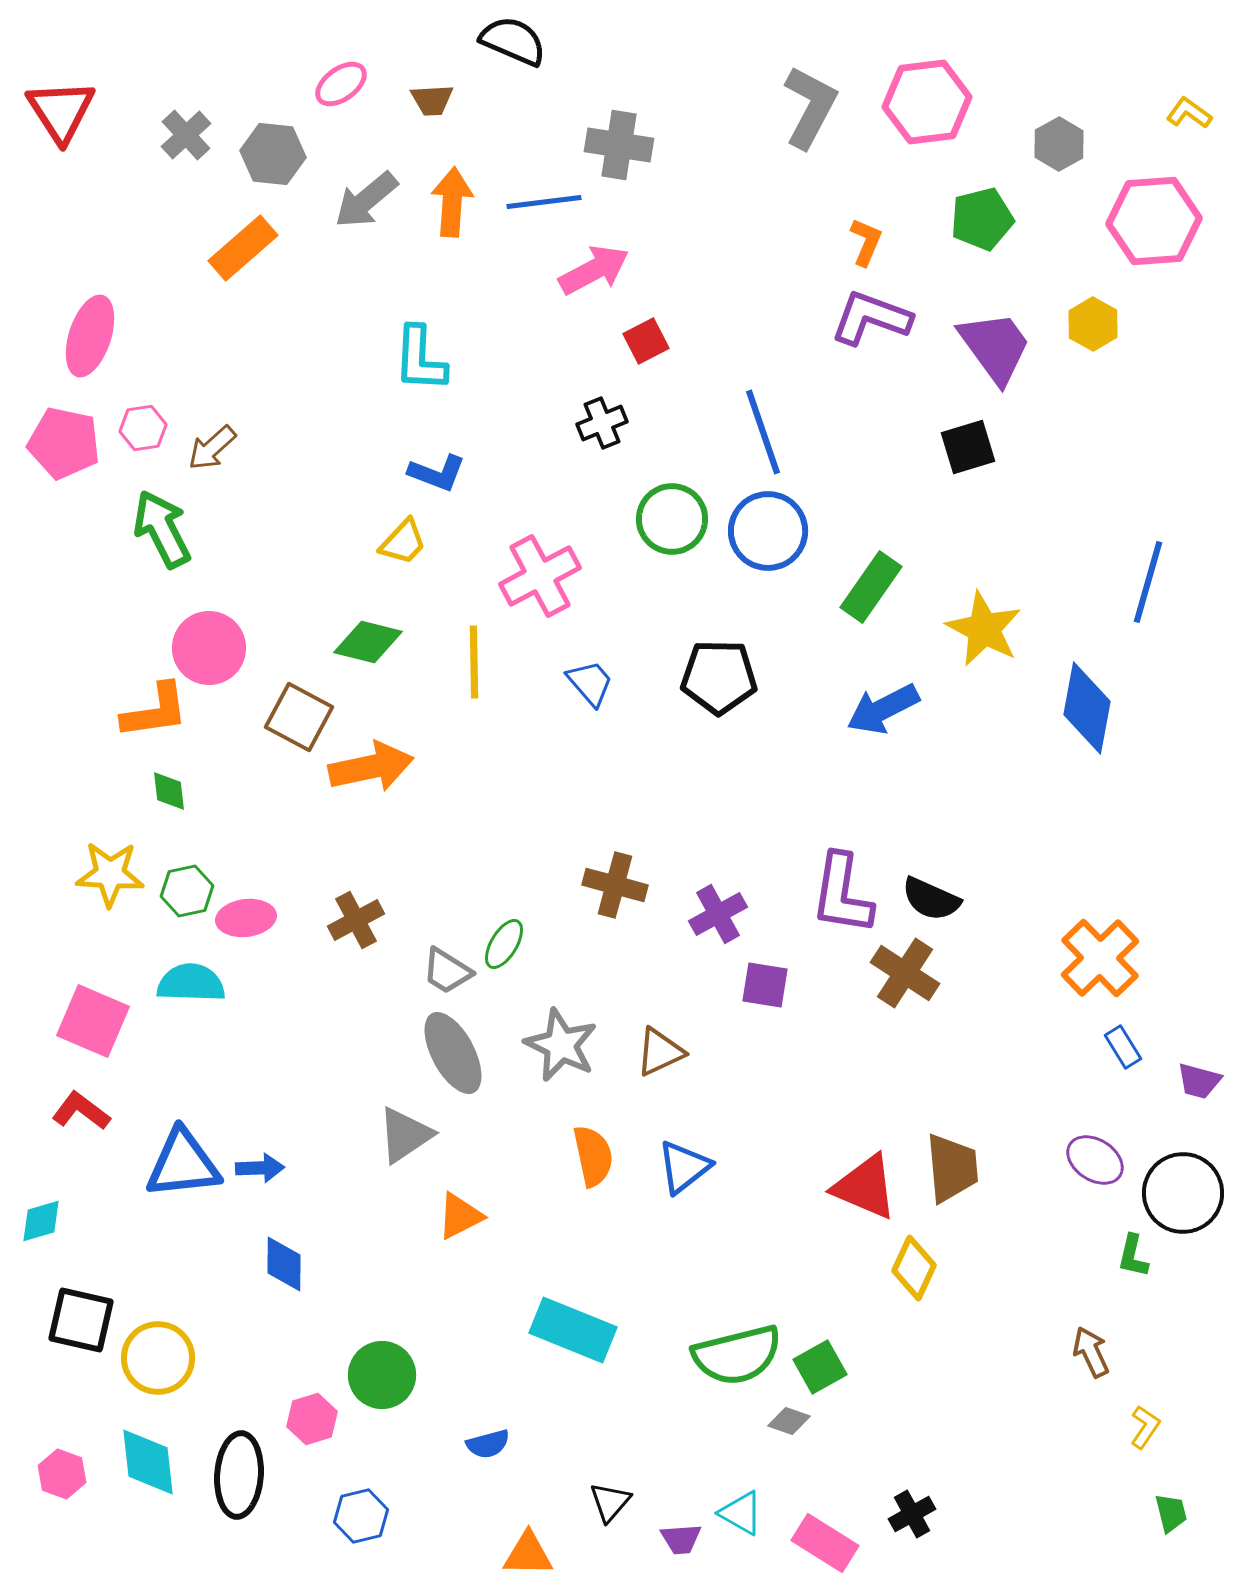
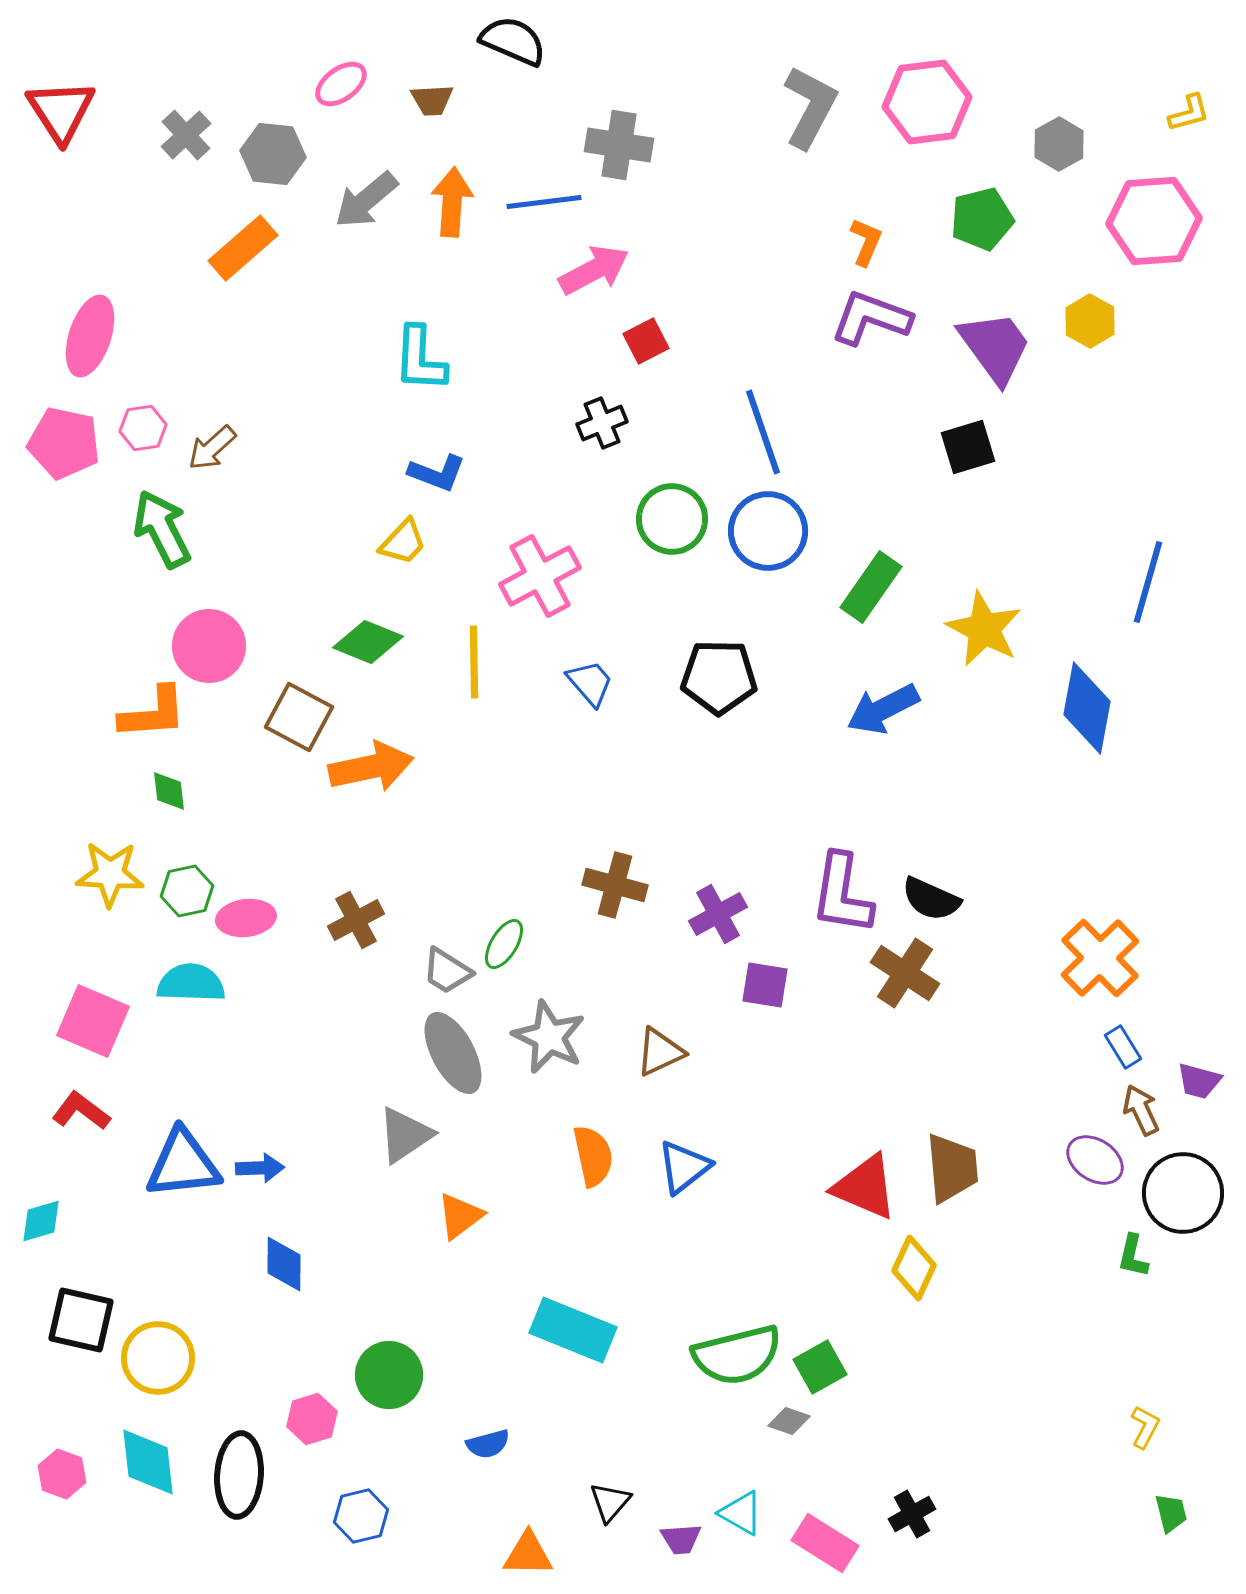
yellow L-shape at (1189, 113): rotated 129 degrees clockwise
yellow hexagon at (1093, 324): moved 3 px left, 3 px up
green diamond at (368, 642): rotated 8 degrees clockwise
pink circle at (209, 648): moved 2 px up
orange L-shape at (155, 711): moved 2 px left, 2 px down; rotated 4 degrees clockwise
gray star at (561, 1045): moved 12 px left, 8 px up
orange triangle at (460, 1216): rotated 10 degrees counterclockwise
brown arrow at (1091, 1352): moved 50 px right, 242 px up
green circle at (382, 1375): moved 7 px right
yellow L-shape at (1145, 1427): rotated 6 degrees counterclockwise
